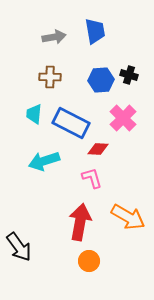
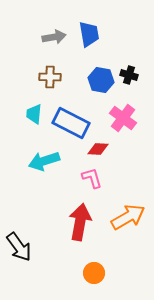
blue trapezoid: moved 6 px left, 3 px down
blue hexagon: rotated 15 degrees clockwise
pink cross: rotated 8 degrees counterclockwise
orange arrow: rotated 60 degrees counterclockwise
orange circle: moved 5 px right, 12 px down
